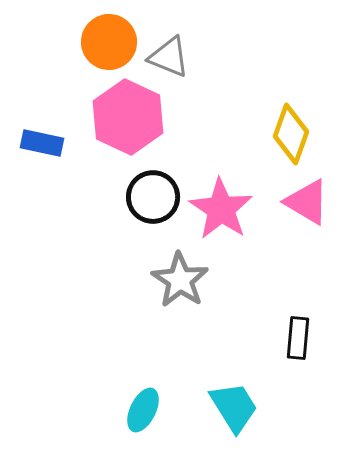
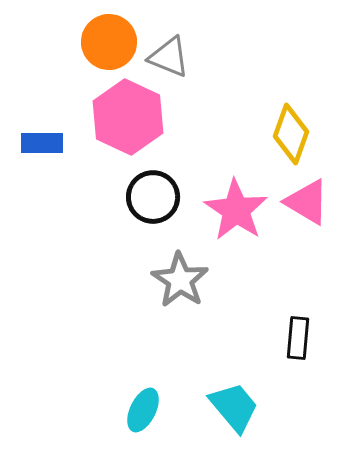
blue rectangle: rotated 12 degrees counterclockwise
pink star: moved 15 px right, 1 px down
cyan trapezoid: rotated 8 degrees counterclockwise
